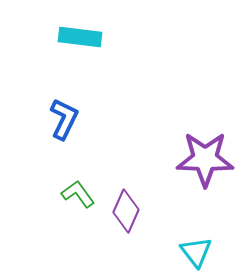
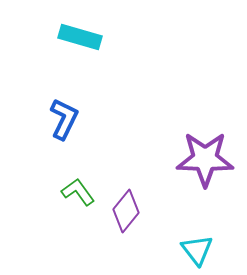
cyan rectangle: rotated 9 degrees clockwise
green L-shape: moved 2 px up
purple diamond: rotated 15 degrees clockwise
cyan triangle: moved 1 px right, 2 px up
